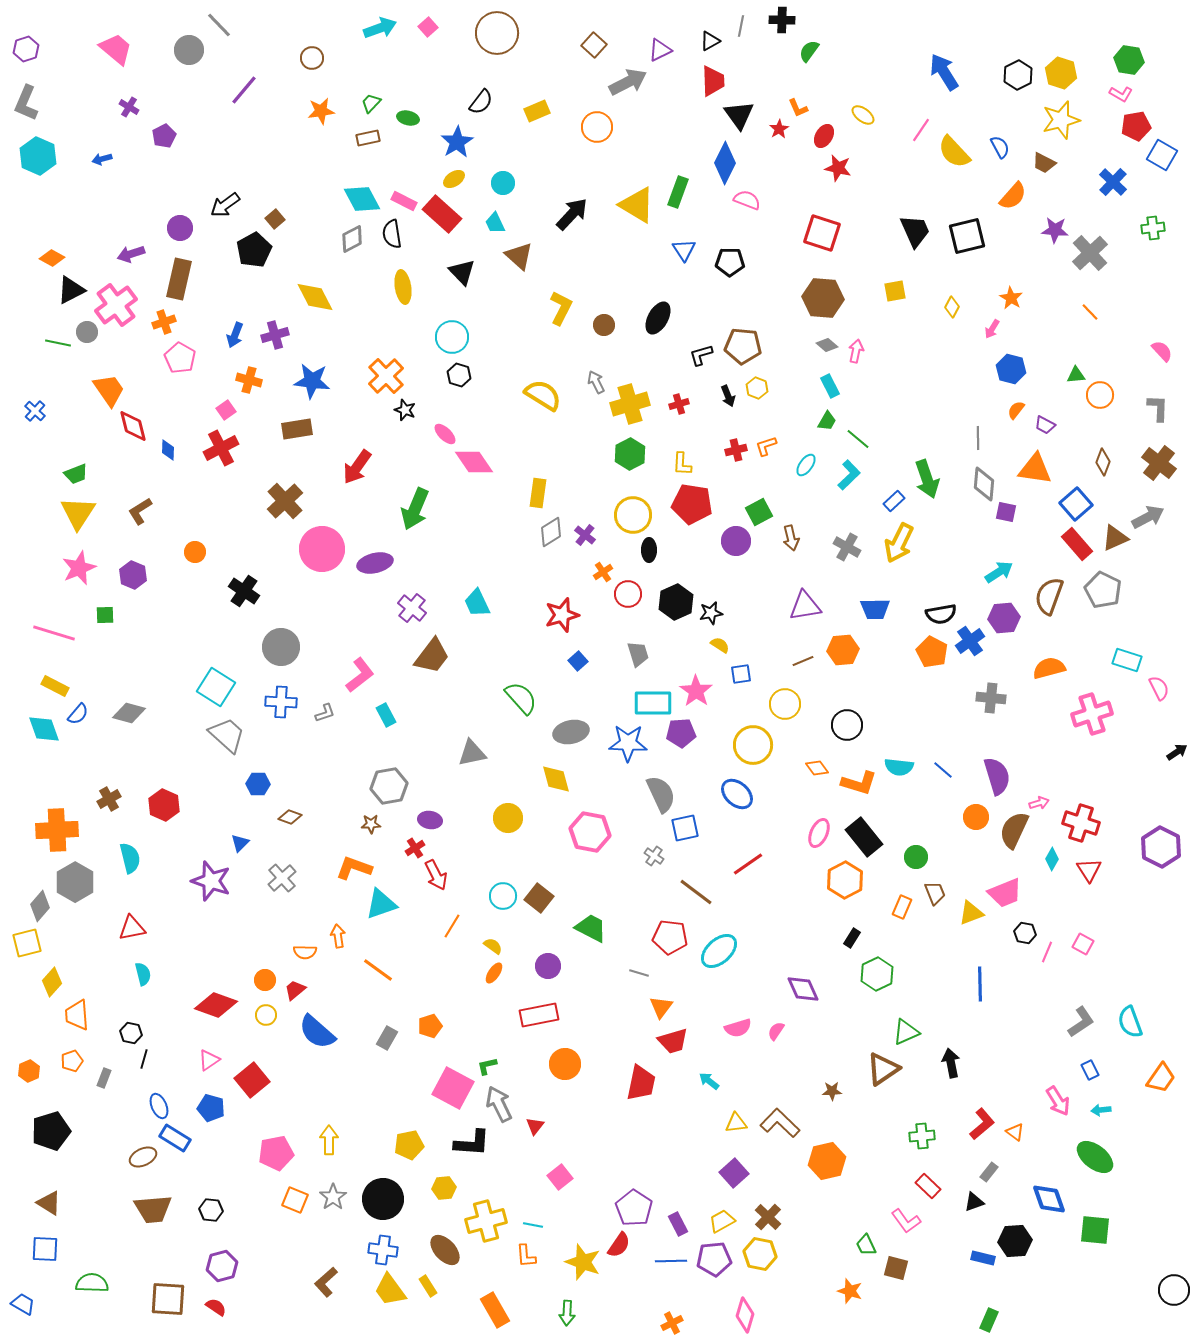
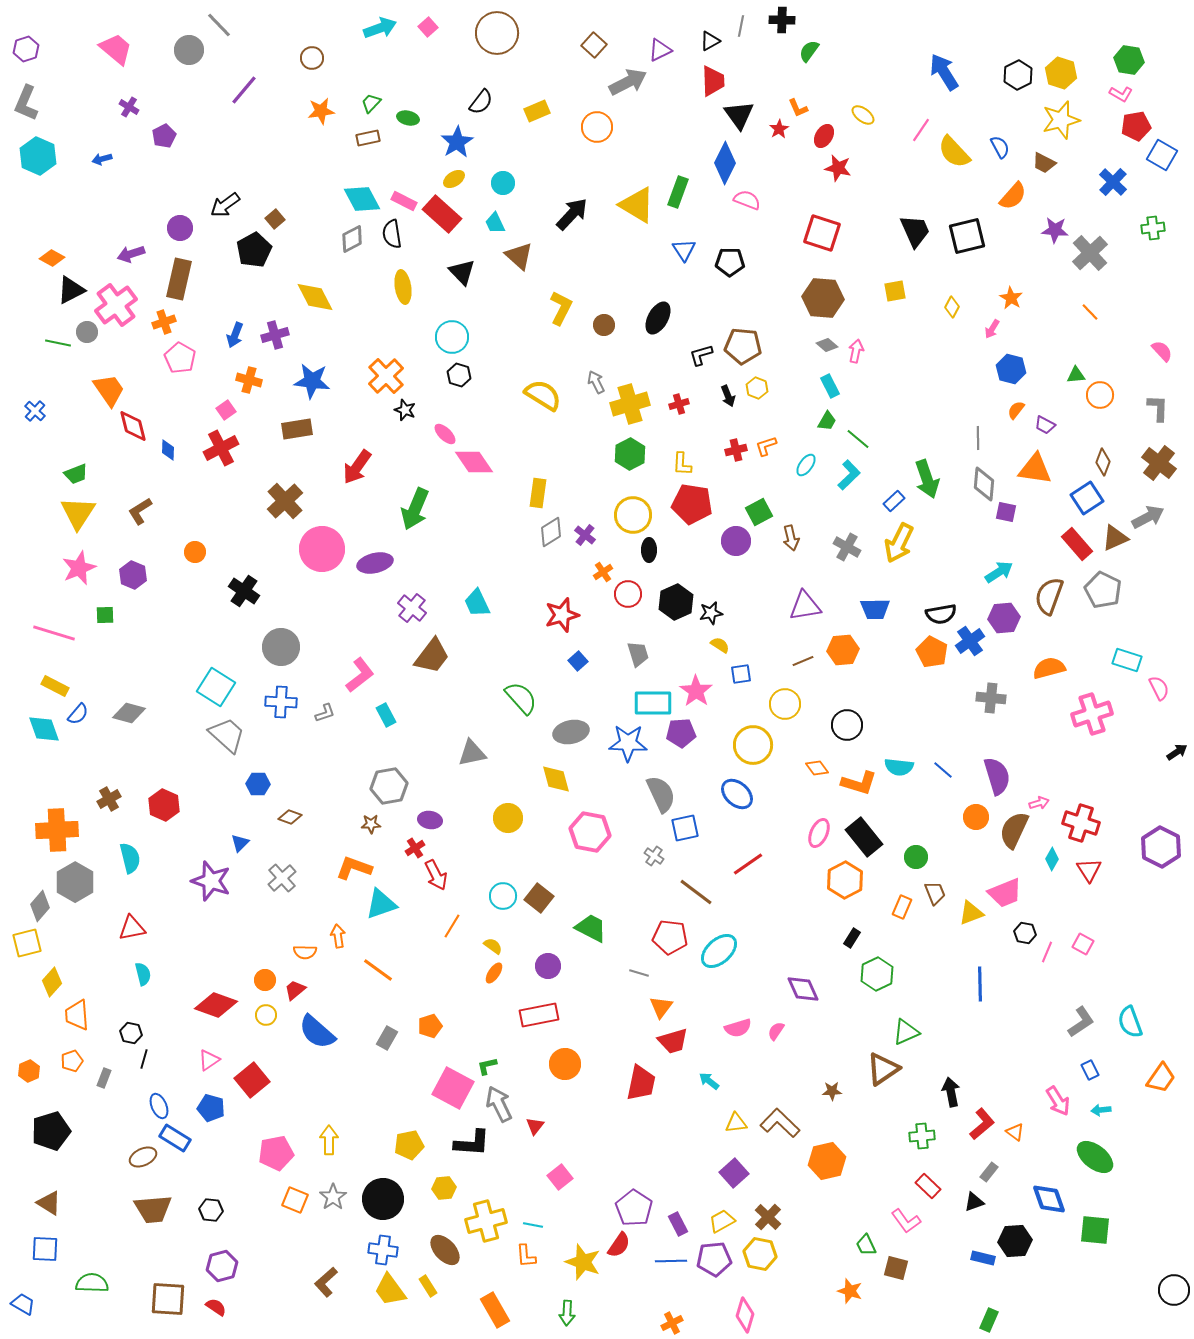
blue square at (1076, 504): moved 11 px right, 6 px up; rotated 8 degrees clockwise
black arrow at (951, 1063): moved 29 px down
